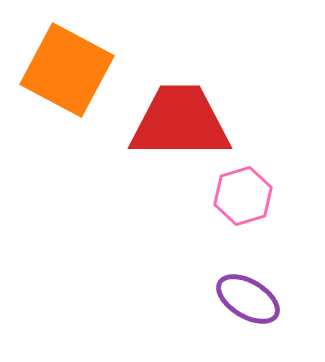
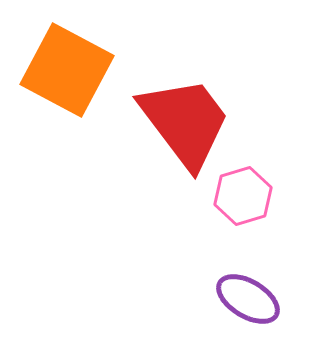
red trapezoid: moved 5 px right; rotated 53 degrees clockwise
